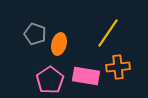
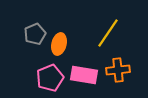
gray pentagon: rotated 30 degrees clockwise
orange cross: moved 3 px down
pink rectangle: moved 2 px left, 1 px up
pink pentagon: moved 2 px up; rotated 12 degrees clockwise
